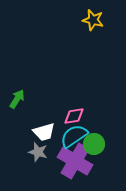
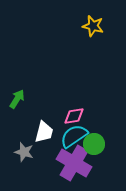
yellow star: moved 6 px down
white trapezoid: rotated 60 degrees counterclockwise
gray star: moved 14 px left
purple cross: moved 1 px left, 2 px down
